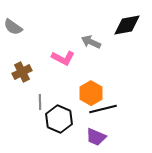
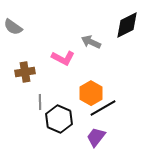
black diamond: rotated 16 degrees counterclockwise
brown cross: moved 3 px right; rotated 18 degrees clockwise
black line: moved 1 px up; rotated 16 degrees counterclockwise
purple trapezoid: rotated 105 degrees clockwise
